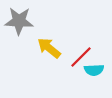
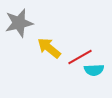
gray star: moved 2 px down; rotated 16 degrees counterclockwise
red line: moved 1 px left; rotated 15 degrees clockwise
